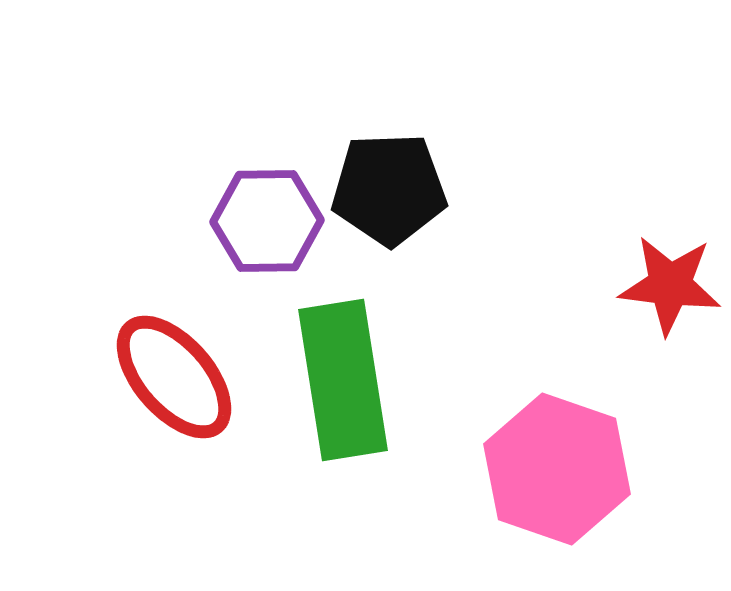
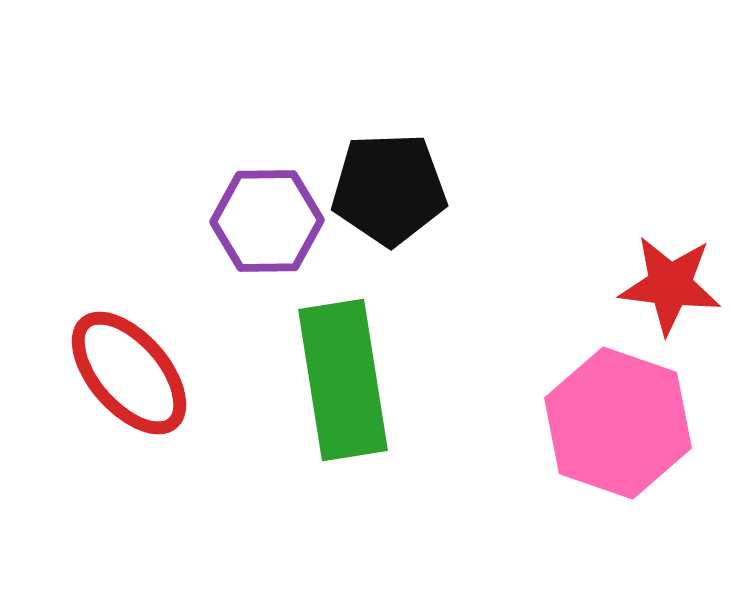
red ellipse: moved 45 px left, 4 px up
pink hexagon: moved 61 px right, 46 px up
